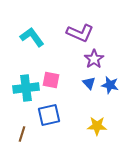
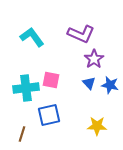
purple L-shape: moved 1 px right, 1 px down
